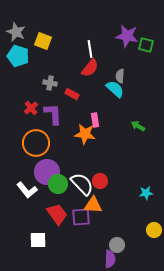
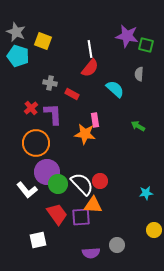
gray semicircle: moved 19 px right, 2 px up
white square: rotated 12 degrees counterclockwise
purple semicircle: moved 19 px left, 6 px up; rotated 84 degrees clockwise
